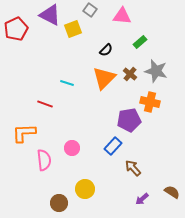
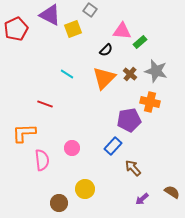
pink triangle: moved 15 px down
cyan line: moved 9 px up; rotated 16 degrees clockwise
pink semicircle: moved 2 px left
